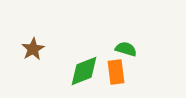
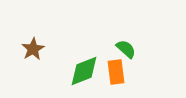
green semicircle: rotated 25 degrees clockwise
